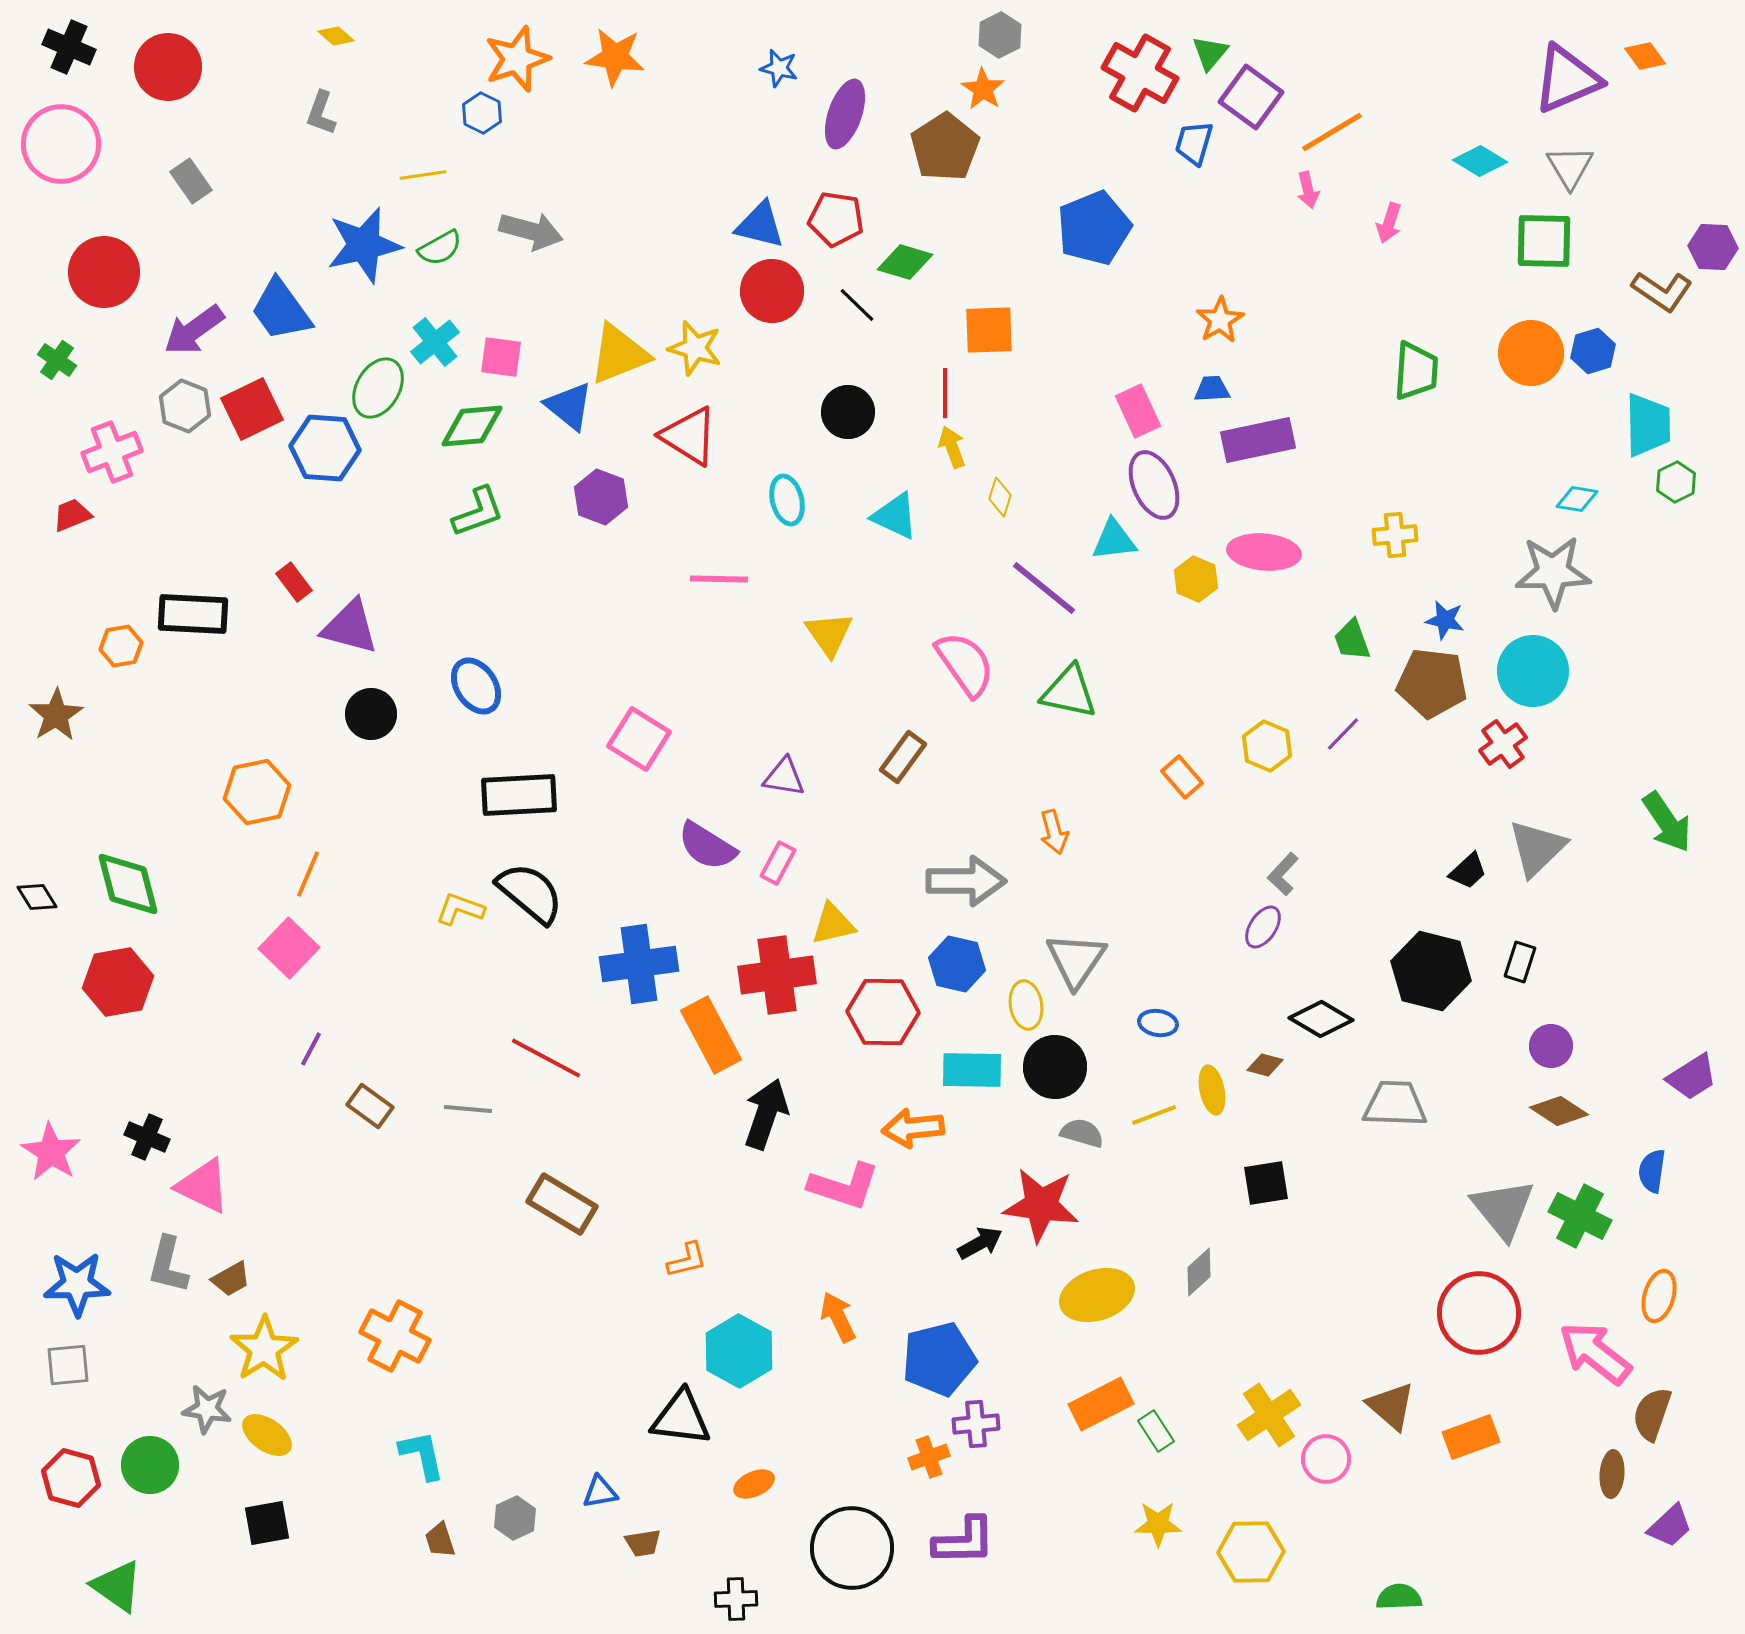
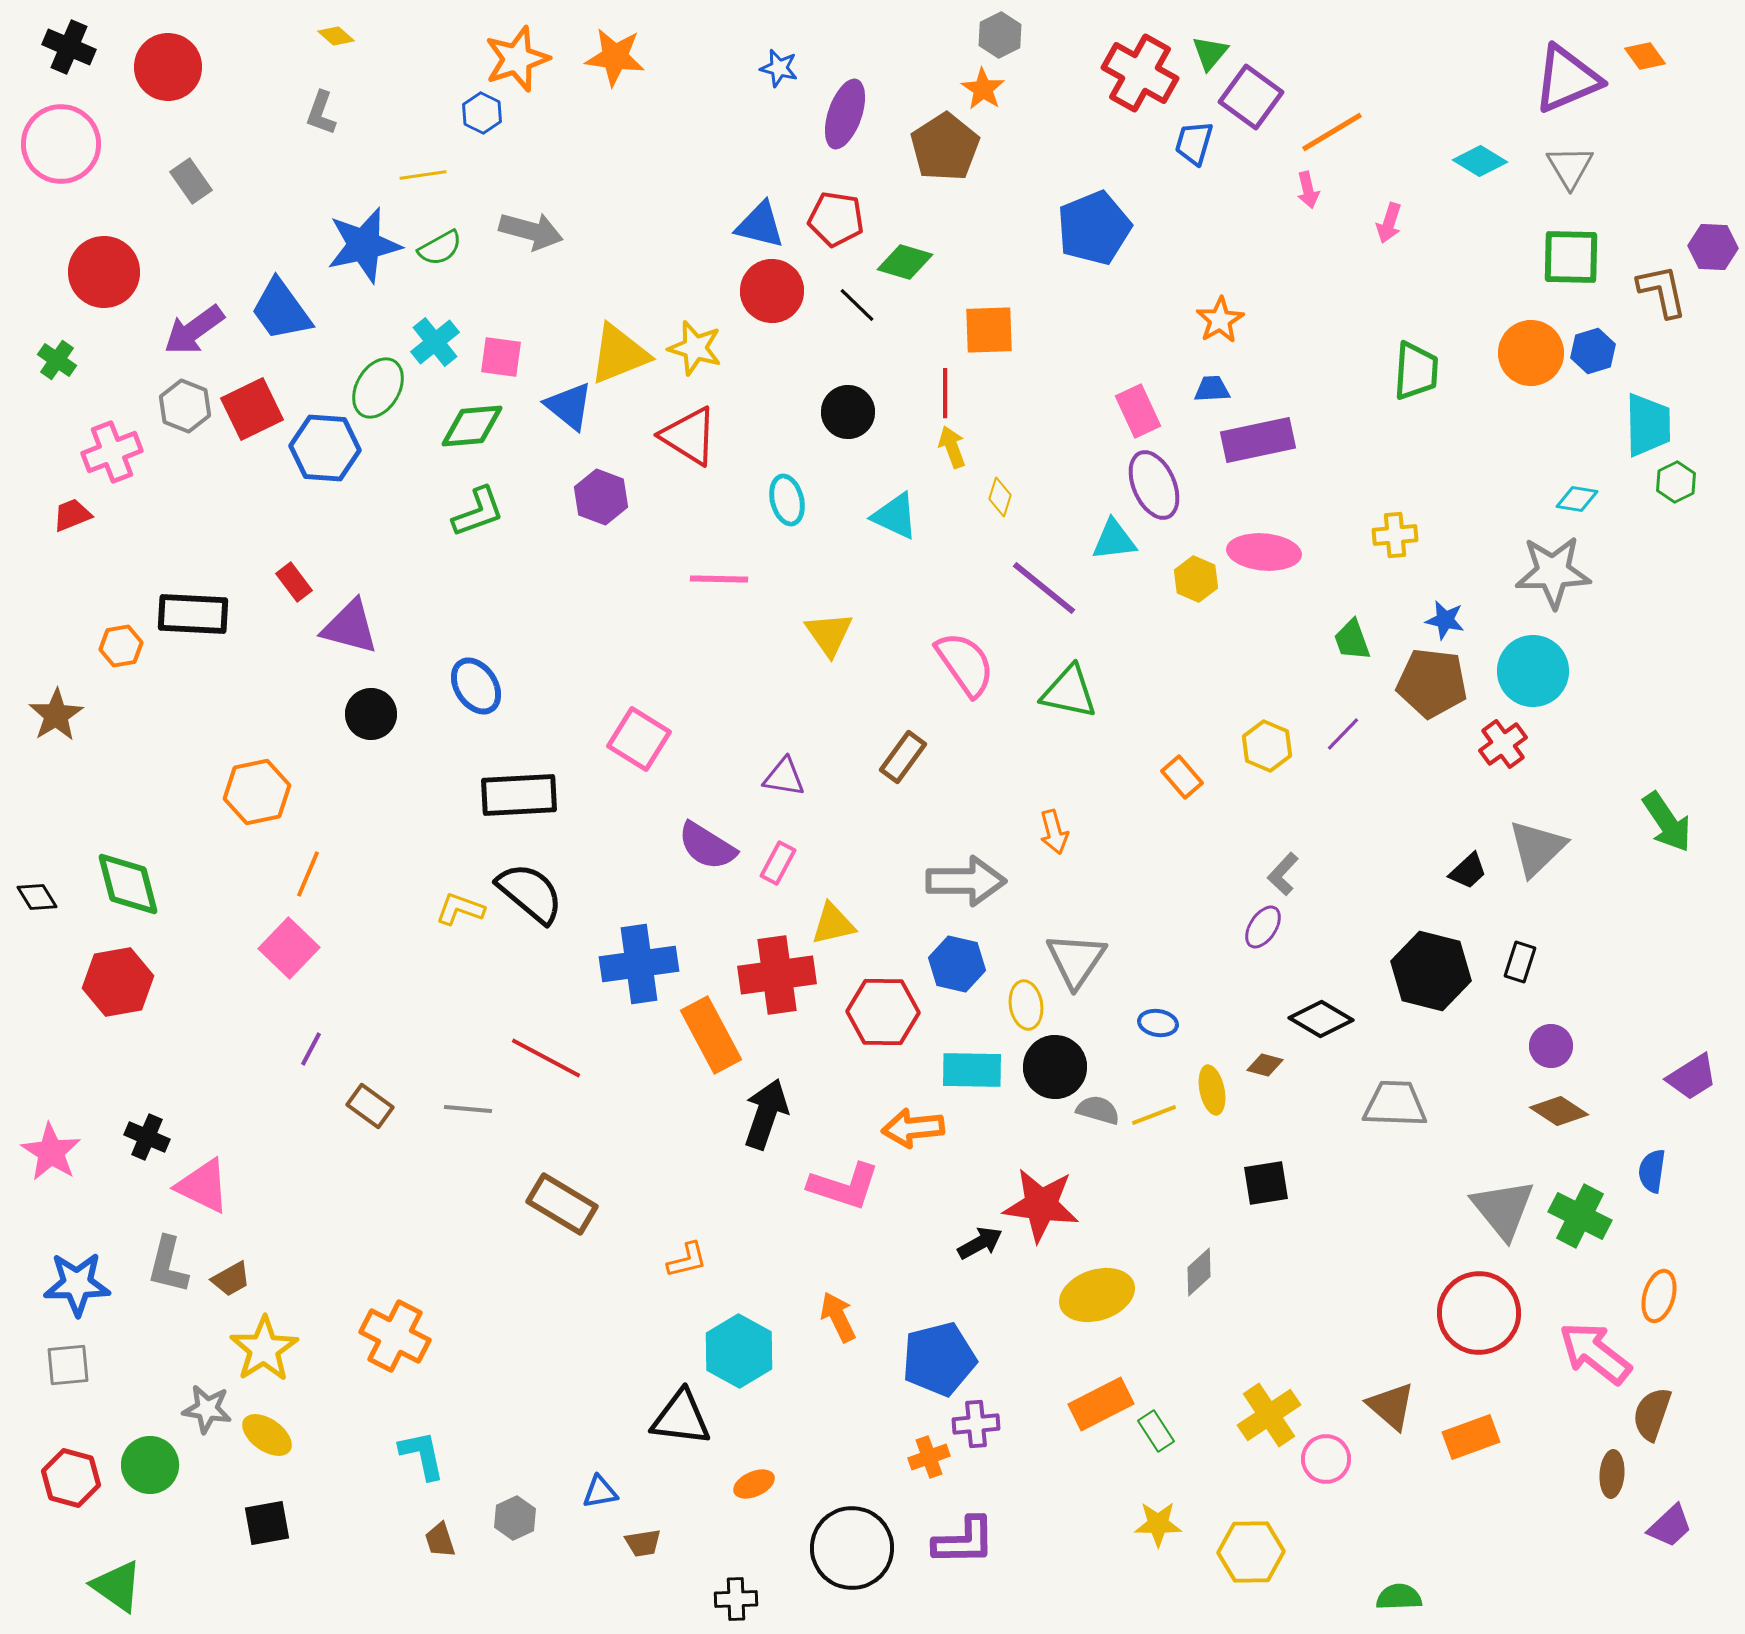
green square at (1544, 241): moved 27 px right, 16 px down
brown L-shape at (1662, 291): rotated 136 degrees counterclockwise
gray semicircle at (1082, 1133): moved 16 px right, 23 px up
